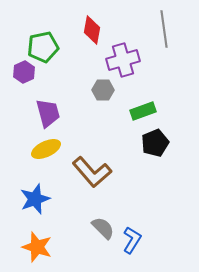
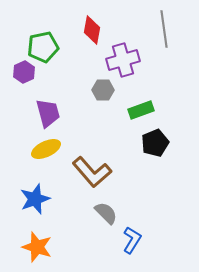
green rectangle: moved 2 px left, 1 px up
gray semicircle: moved 3 px right, 15 px up
